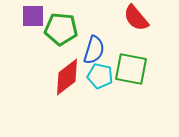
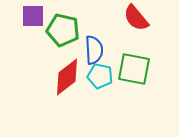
green pentagon: moved 2 px right, 1 px down; rotated 8 degrees clockwise
blue semicircle: rotated 20 degrees counterclockwise
green square: moved 3 px right
